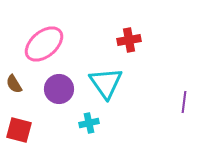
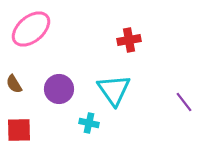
pink ellipse: moved 13 px left, 15 px up
cyan triangle: moved 8 px right, 7 px down
purple line: rotated 45 degrees counterclockwise
cyan cross: rotated 24 degrees clockwise
red square: rotated 16 degrees counterclockwise
